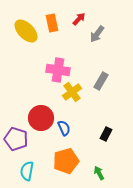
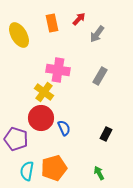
yellow ellipse: moved 7 px left, 4 px down; rotated 15 degrees clockwise
gray rectangle: moved 1 px left, 5 px up
yellow cross: moved 28 px left; rotated 18 degrees counterclockwise
orange pentagon: moved 12 px left, 7 px down
